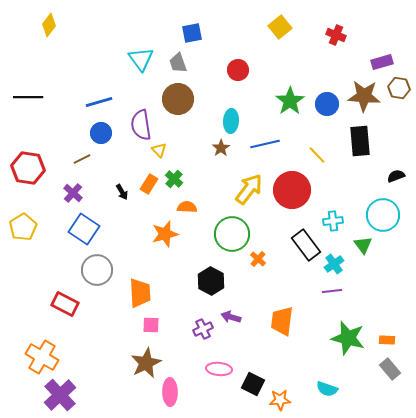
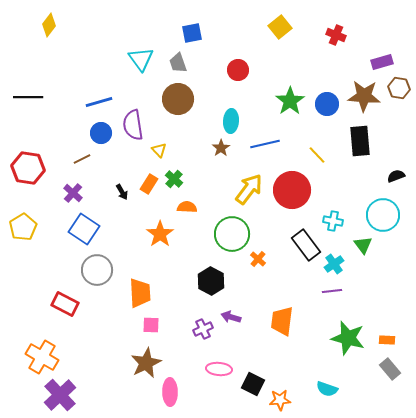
purple semicircle at (141, 125): moved 8 px left
cyan cross at (333, 221): rotated 18 degrees clockwise
orange star at (165, 234): moved 5 px left; rotated 20 degrees counterclockwise
